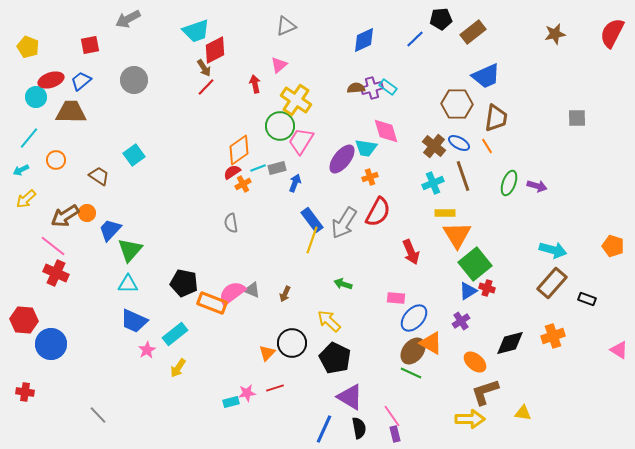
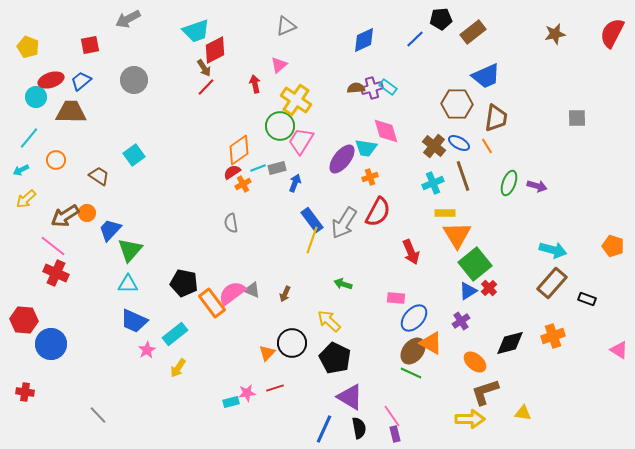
red cross at (487, 288): moved 2 px right; rotated 28 degrees clockwise
orange rectangle at (212, 303): rotated 32 degrees clockwise
